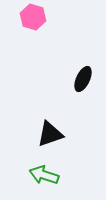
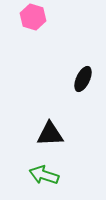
black triangle: rotated 16 degrees clockwise
